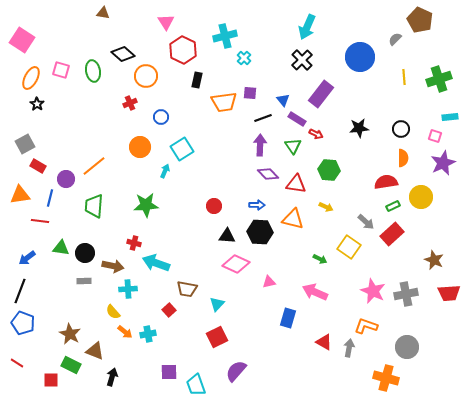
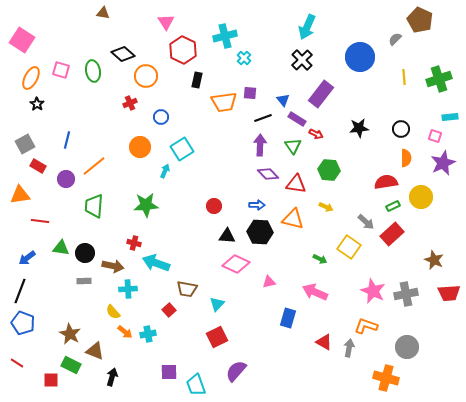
orange semicircle at (403, 158): moved 3 px right
blue line at (50, 198): moved 17 px right, 58 px up
